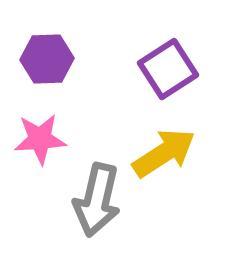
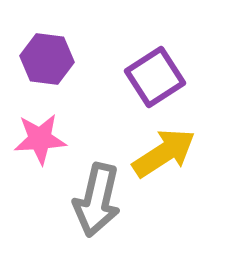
purple hexagon: rotated 9 degrees clockwise
purple square: moved 13 px left, 8 px down
